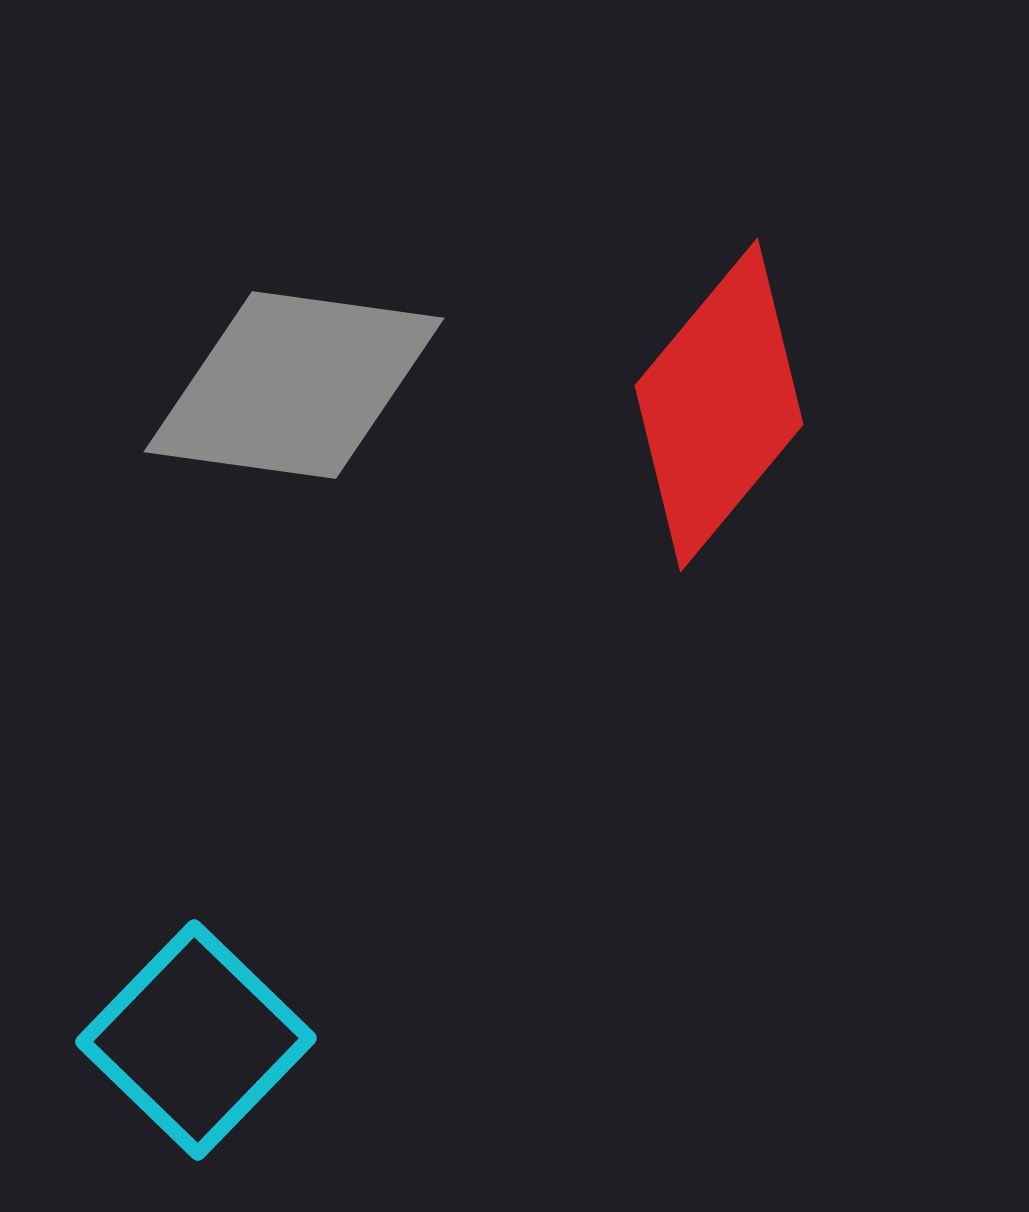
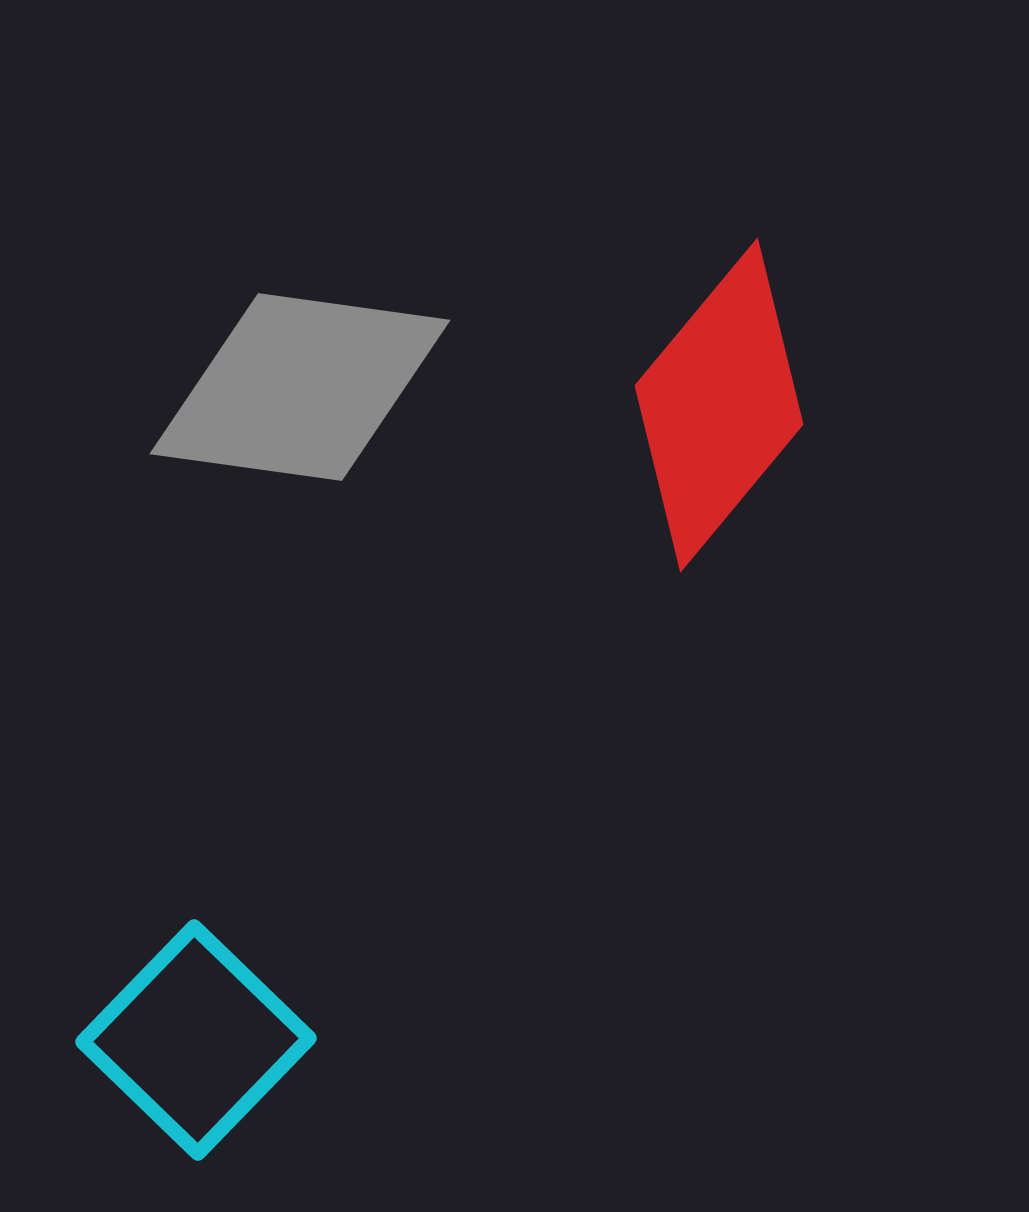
gray diamond: moved 6 px right, 2 px down
